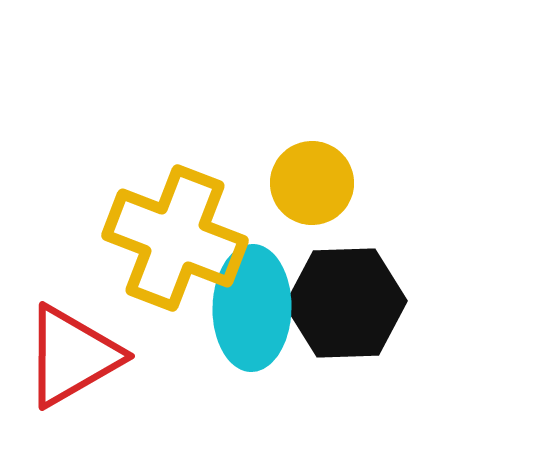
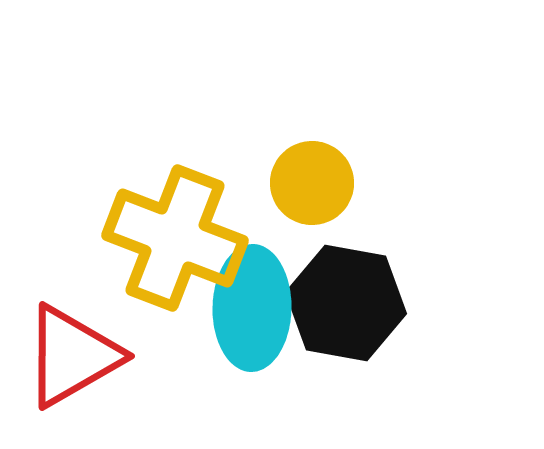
black hexagon: rotated 12 degrees clockwise
